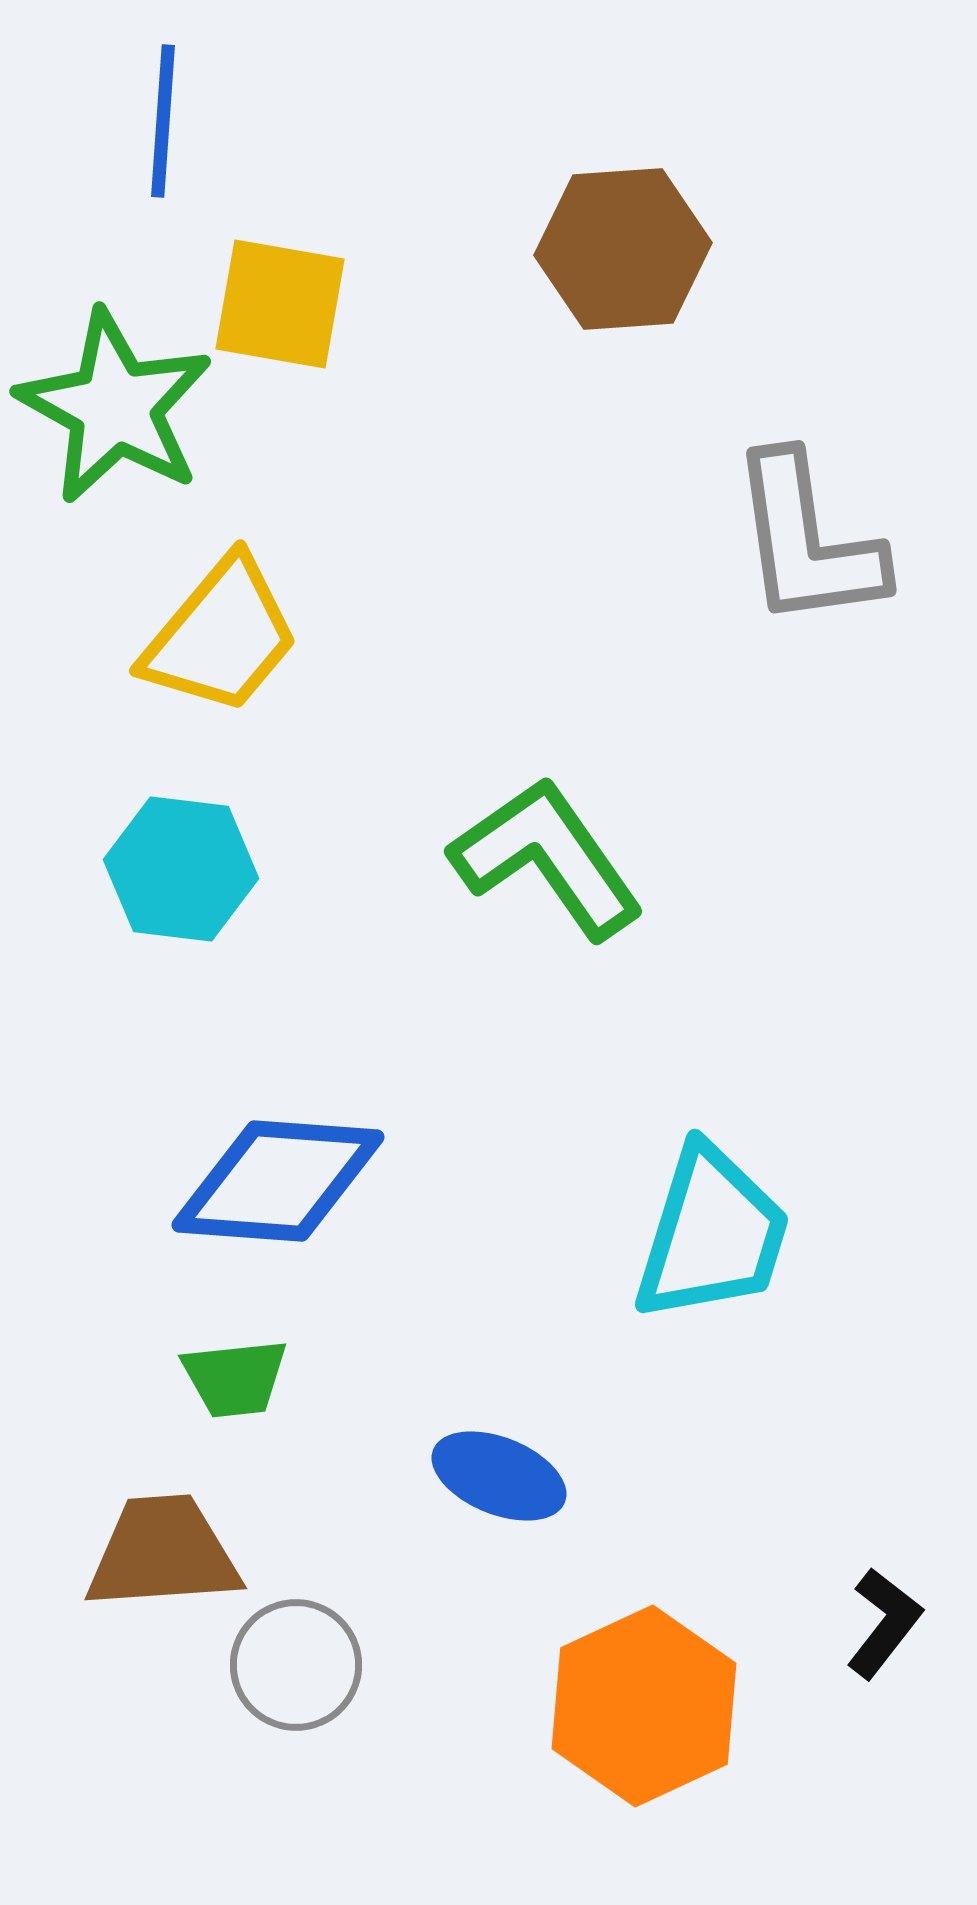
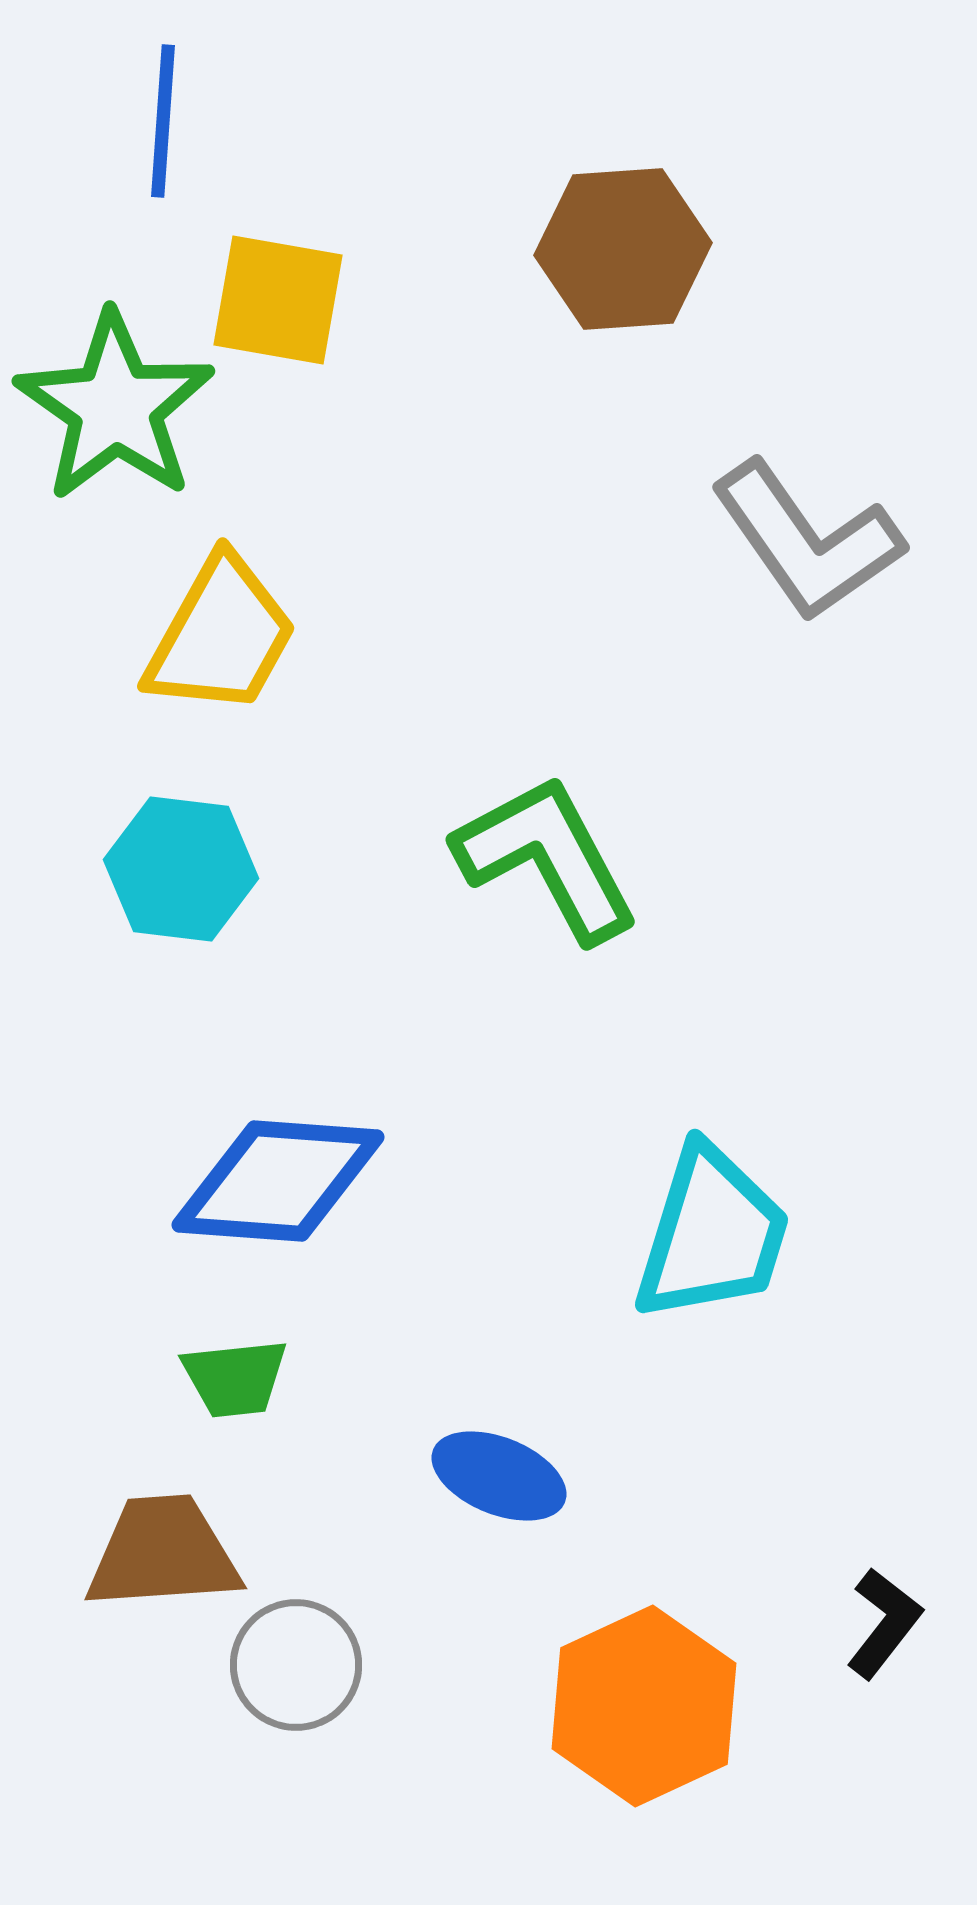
yellow square: moved 2 px left, 4 px up
green star: rotated 6 degrees clockwise
gray L-shape: rotated 27 degrees counterclockwise
yellow trapezoid: rotated 11 degrees counterclockwise
green L-shape: rotated 7 degrees clockwise
